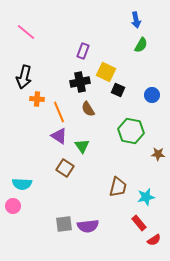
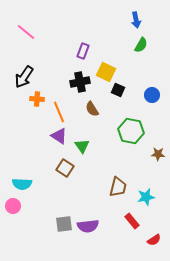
black arrow: rotated 20 degrees clockwise
brown semicircle: moved 4 px right
red rectangle: moved 7 px left, 2 px up
